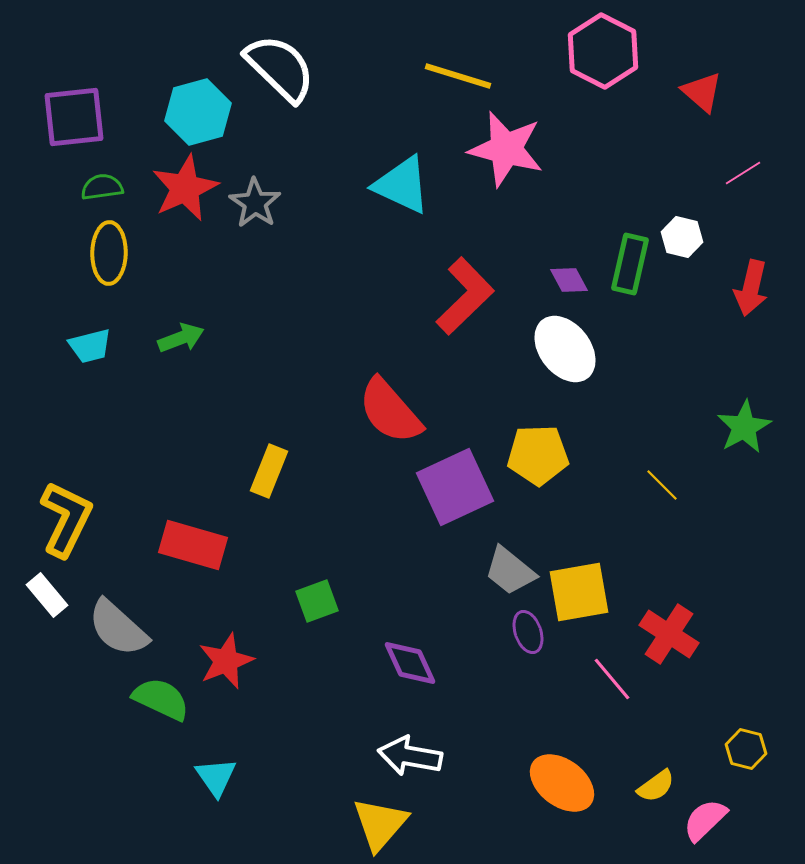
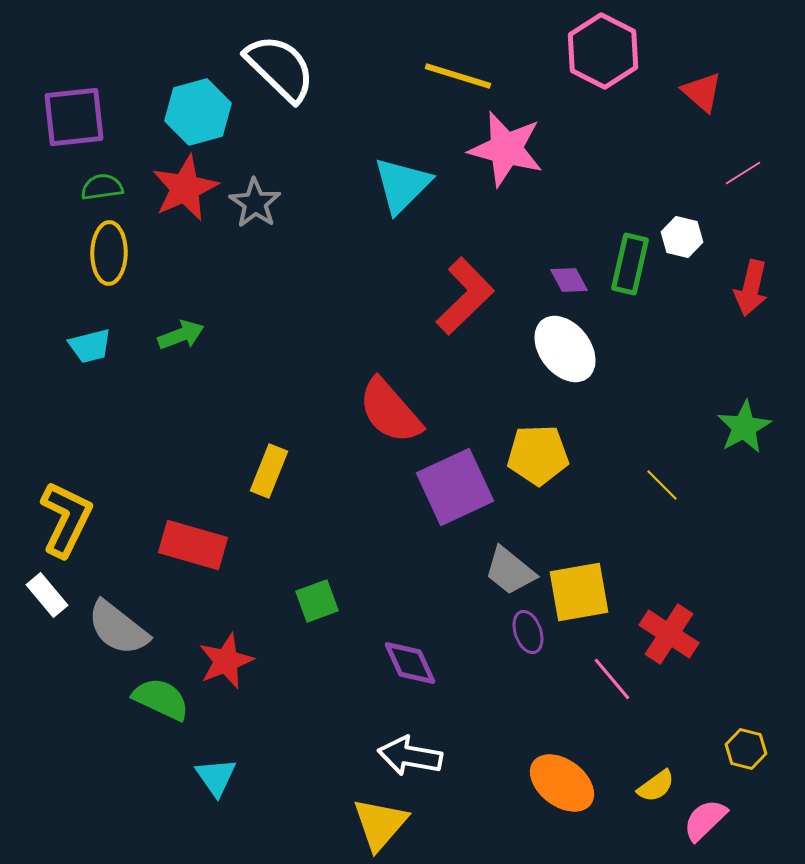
cyan triangle at (402, 185): rotated 50 degrees clockwise
green arrow at (181, 338): moved 3 px up
gray semicircle at (118, 628): rotated 4 degrees counterclockwise
